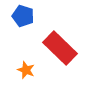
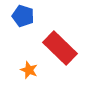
orange star: moved 3 px right
